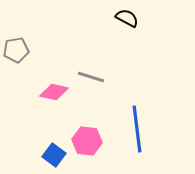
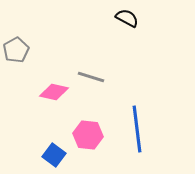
gray pentagon: rotated 20 degrees counterclockwise
pink hexagon: moved 1 px right, 6 px up
